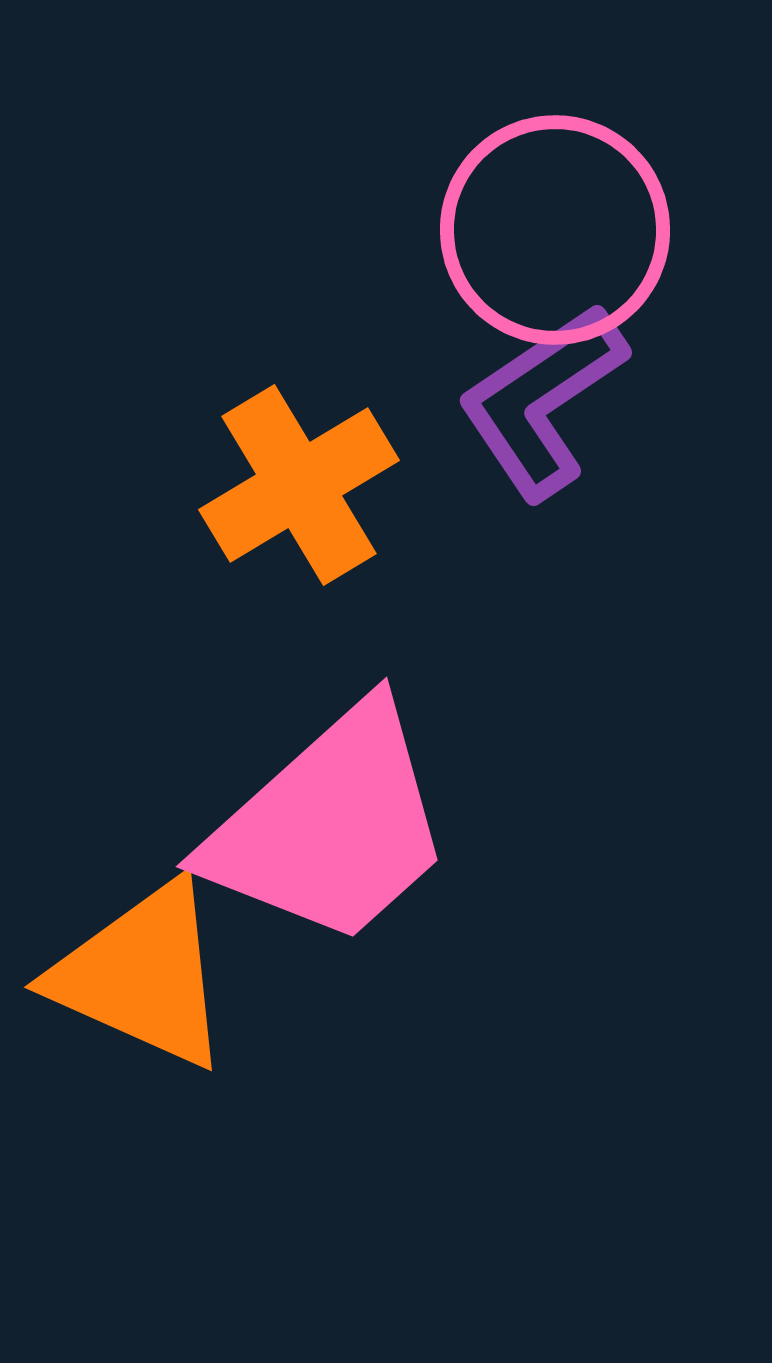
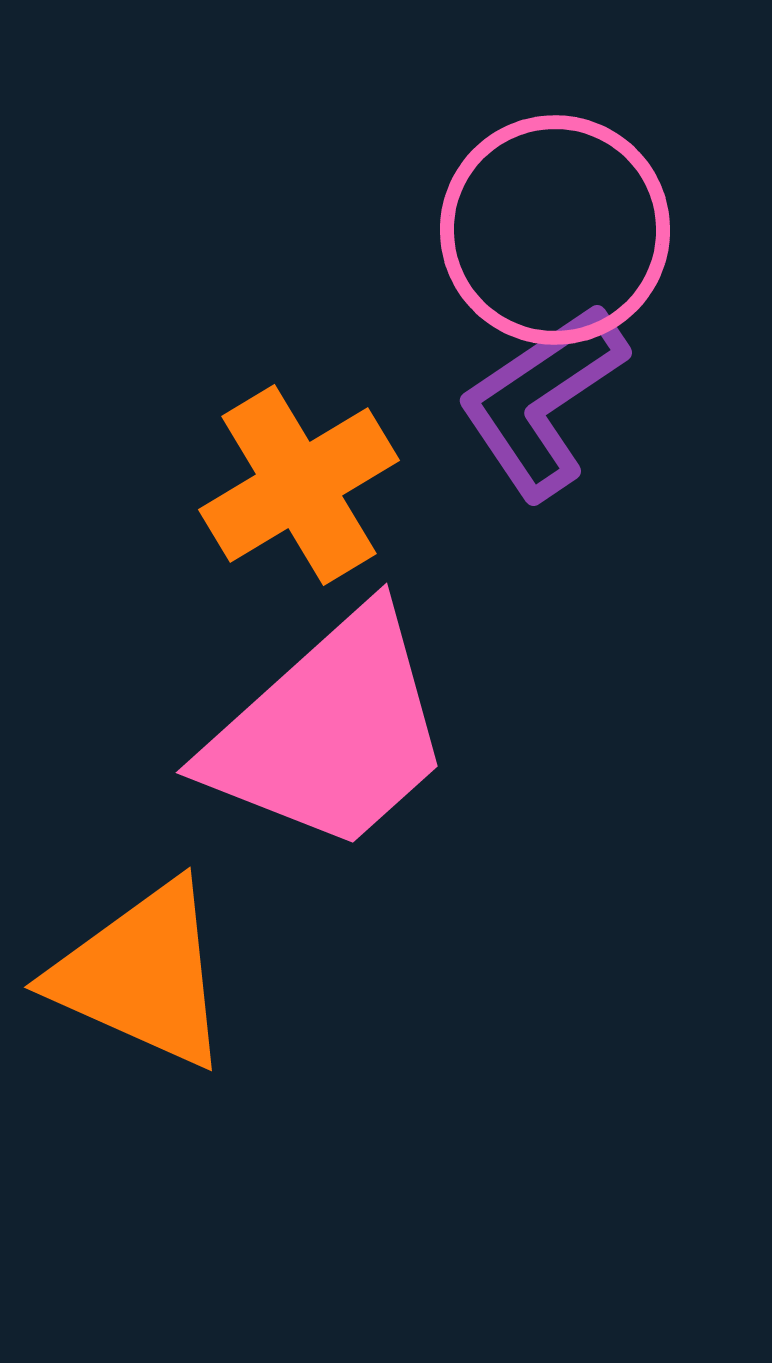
pink trapezoid: moved 94 px up
